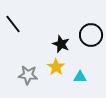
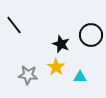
black line: moved 1 px right, 1 px down
